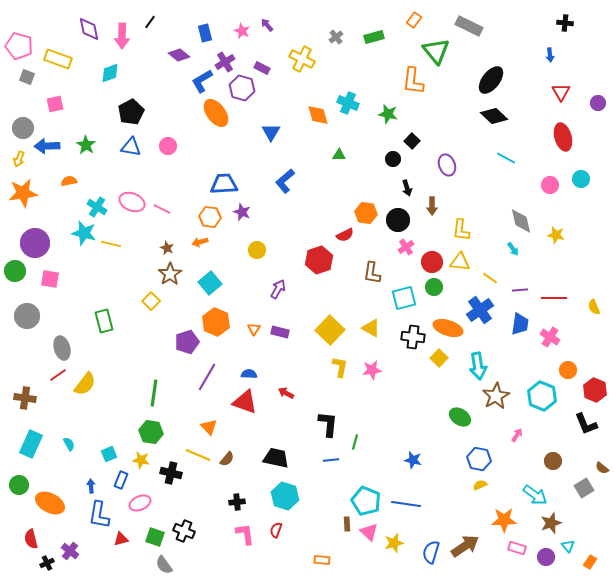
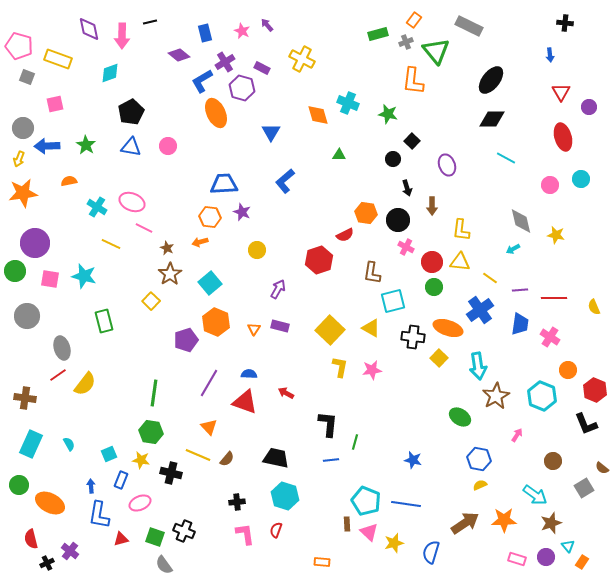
black line at (150, 22): rotated 40 degrees clockwise
gray cross at (336, 37): moved 70 px right, 5 px down; rotated 16 degrees clockwise
green rectangle at (374, 37): moved 4 px right, 3 px up
purple circle at (598, 103): moved 9 px left, 4 px down
orange ellipse at (216, 113): rotated 12 degrees clockwise
black diamond at (494, 116): moved 2 px left, 3 px down; rotated 44 degrees counterclockwise
pink line at (162, 209): moved 18 px left, 19 px down
cyan star at (84, 233): moved 43 px down
yellow line at (111, 244): rotated 12 degrees clockwise
pink cross at (406, 247): rotated 28 degrees counterclockwise
cyan arrow at (513, 249): rotated 96 degrees clockwise
cyan square at (404, 298): moved 11 px left, 3 px down
purple rectangle at (280, 332): moved 6 px up
purple pentagon at (187, 342): moved 1 px left, 2 px up
purple line at (207, 377): moved 2 px right, 6 px down
brown arrow at (465, 546): moved 23 px up
pink rectangle at (517, 548): moved 11 px down
orange rectangle at (322, 560): moved 2 px down
orange rectangle at (590, 562): moved 8 px left
